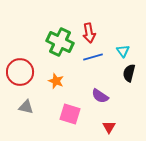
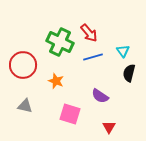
red arrow: rotated 30 degrees counterclockwise
red circle: moved 3 px right, 7 px up
gray triangle: moved 1 px left, 1 px up
